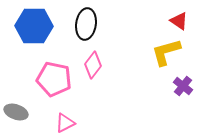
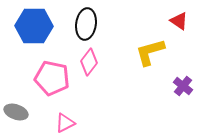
yellow L-shape: moved 16 px left
pink diamond: moved 4 px left, 3 px up
pink pentagon: moved 2 px left, 1 px up
